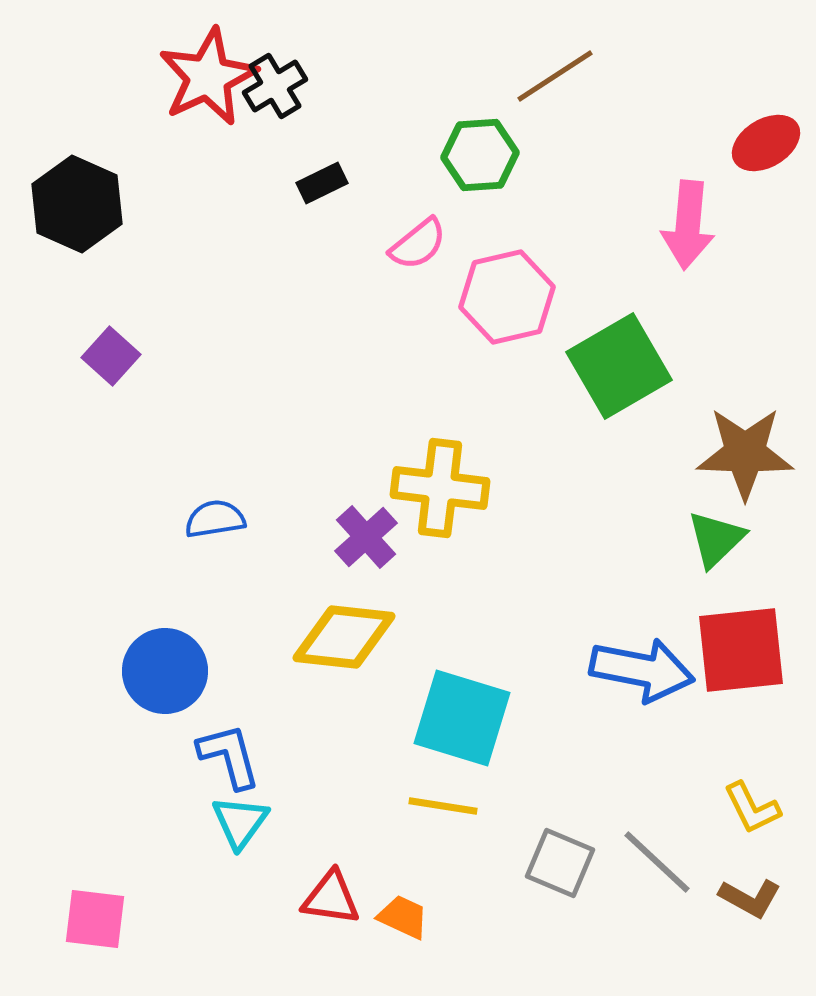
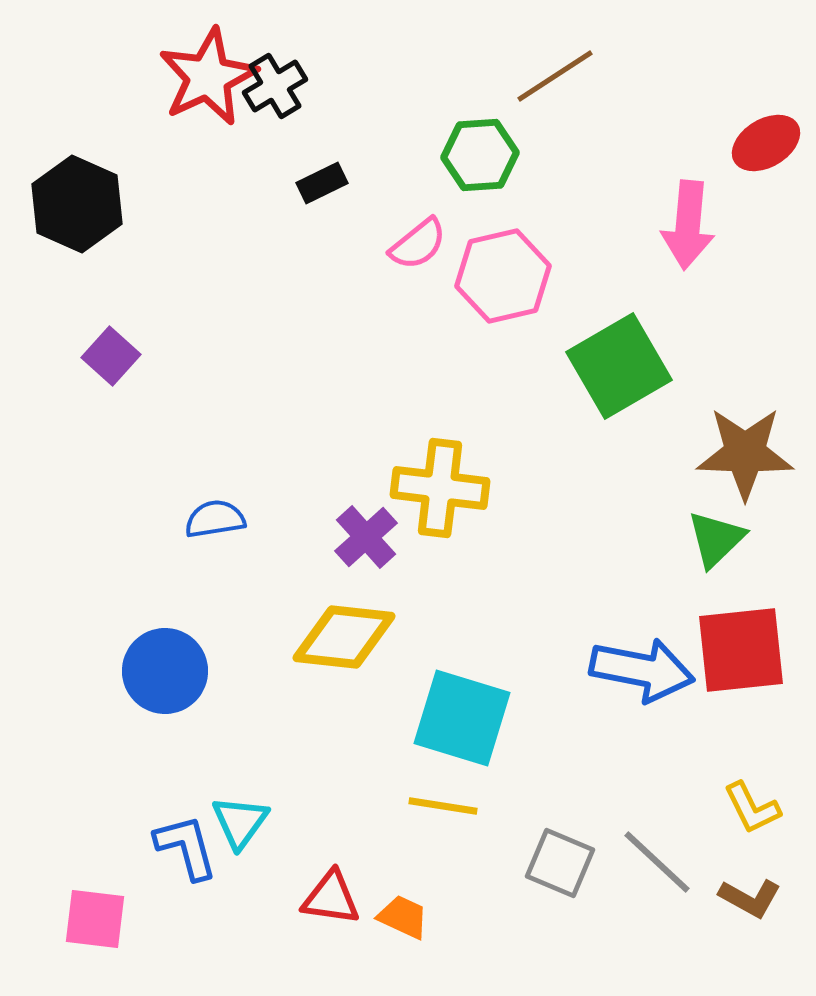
pink hexagon: moved 4 px left, 21 px up
blue L-shape: moved 43 px left, 91 px down
